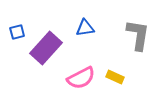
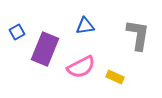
blue triangle: moved 2 px up
blue square: rotated 14 degrees counterclockwise
purple rectangle: moved 1 px left, 1 px down; rotated 20 degrees counterclockwise
pink semicircle: moved 11 px up
